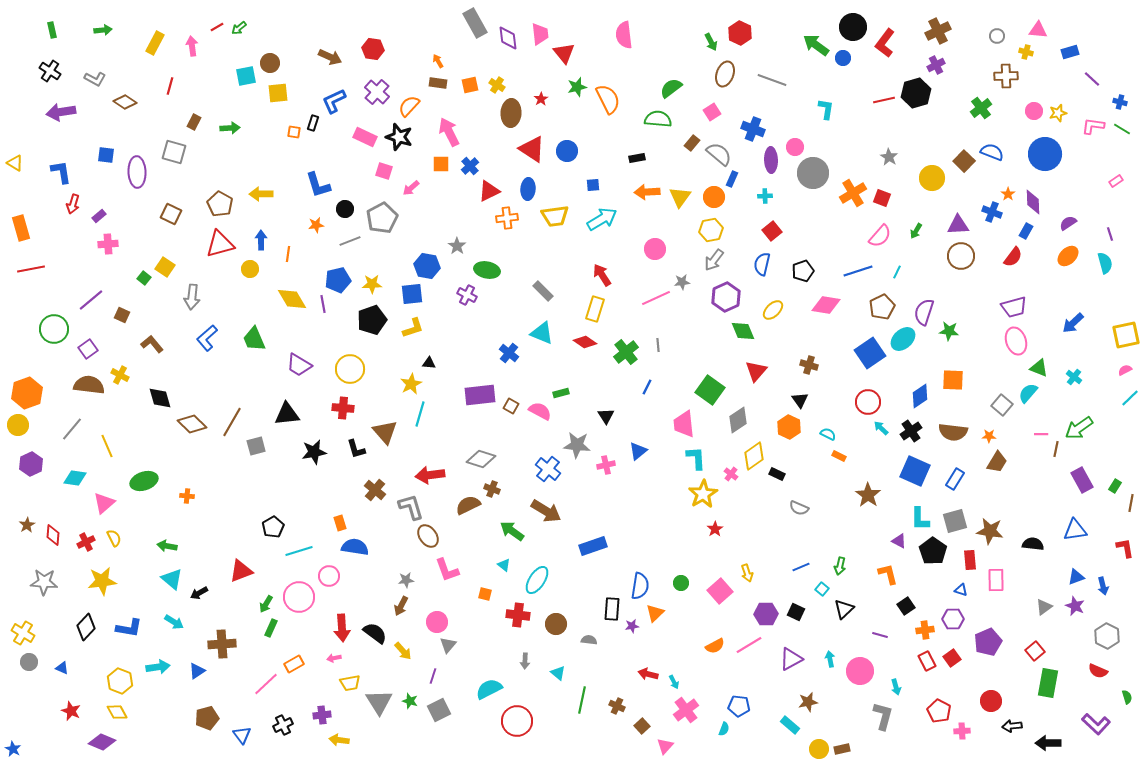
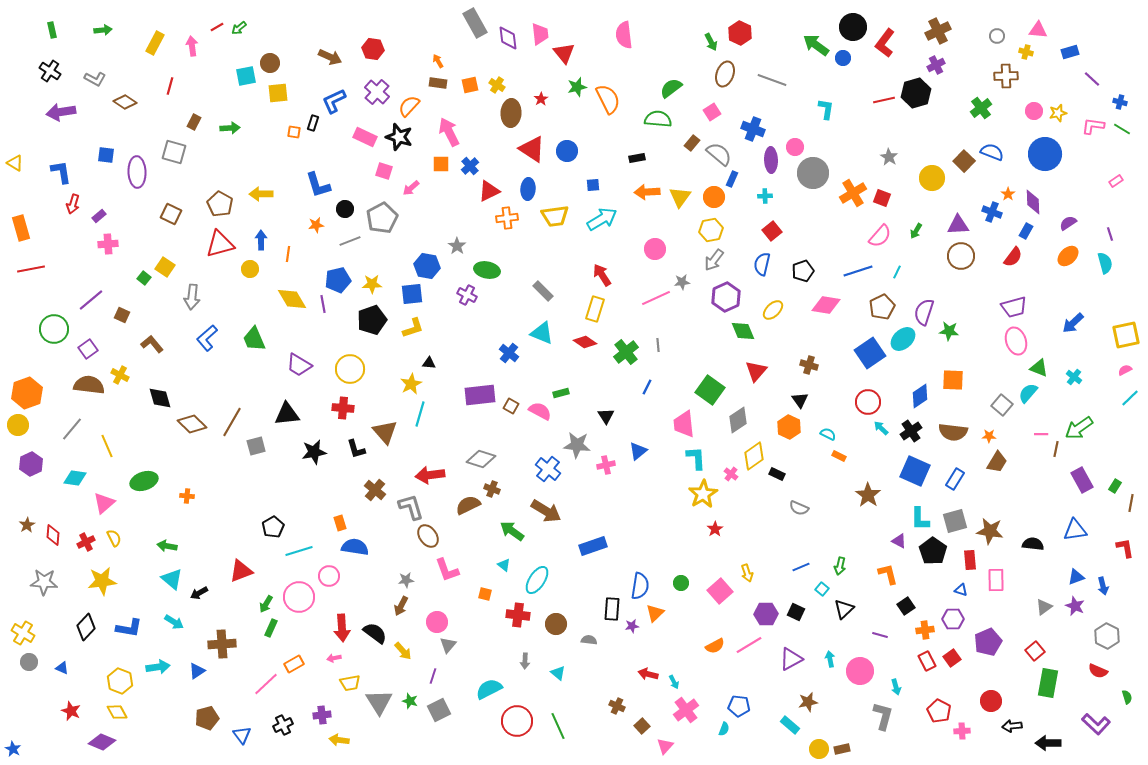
green line at (582, 700): moved 24 px left, 26 px down; rotated 36 degrees counterclockwise
